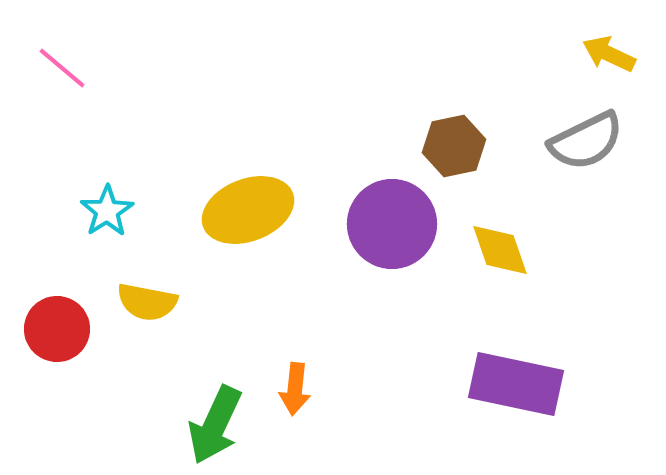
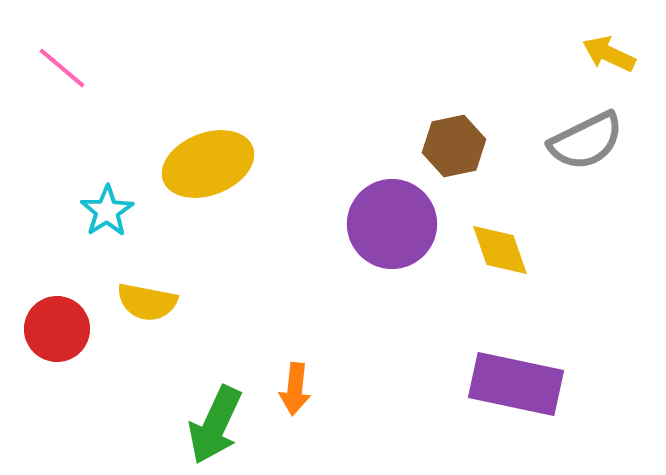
yellow ellipse: moved 40 px left, 46 px up
